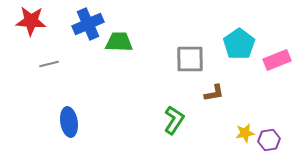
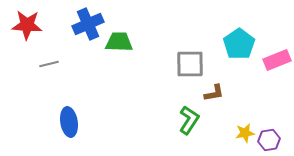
red star: moved 4 px left, 4 px down
gray square: moved 5 px down
green L-shape: moved 15 px right
